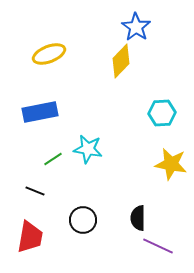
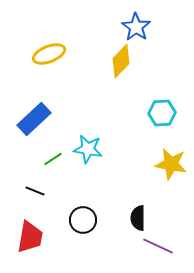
blue rectangle: moved 6 px left, 7 px down; rotated 32 degrees counterclockwise
